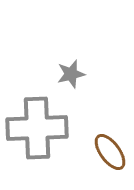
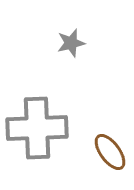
gray star: moved 31 px up
